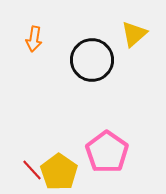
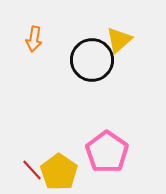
yellow triangle: moved 15 px left, 6 px down
